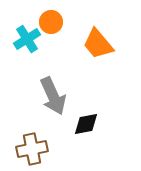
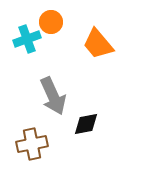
cyan cross: rotated 12 degrees clockwise
brown cross: moved 5 px up
